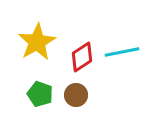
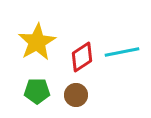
green pentagon: moved 3 px left, 3 px up; rotated 20 degrees counterclockwise
